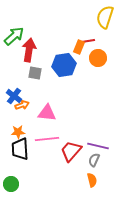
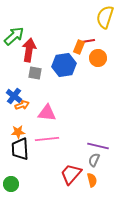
red trapezoid: moved 23 px down
